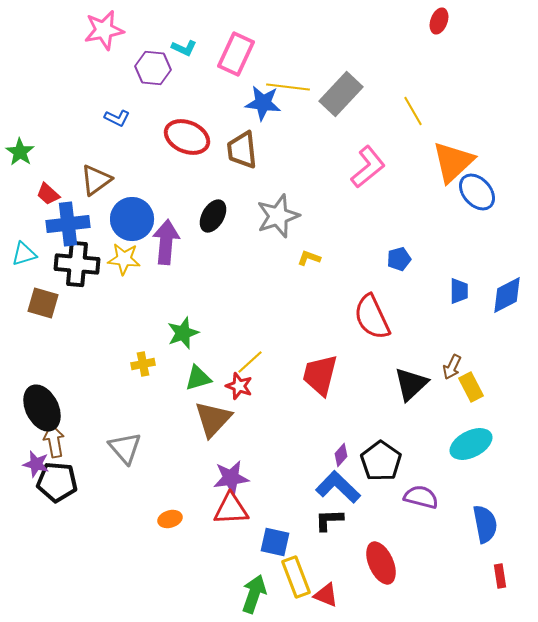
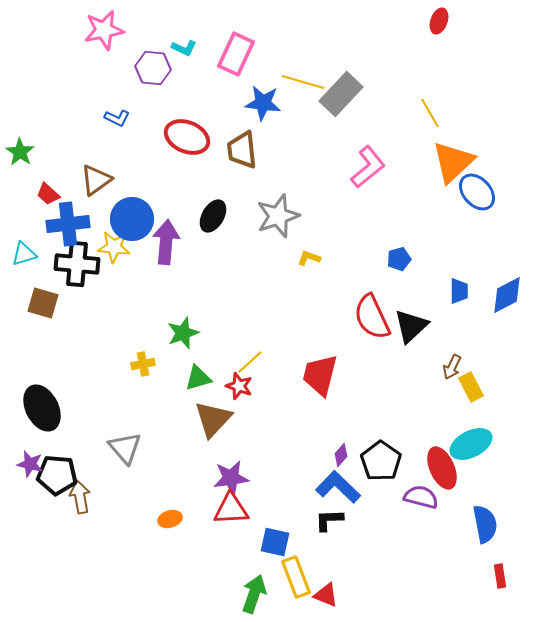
yellow line at (288, 87): moved 15 px right, 5 px up; rotated 9 degrees clockwise
yellow line at (413, 111): moved 17 px right, 2 px down
yellow star at (124, 259): moved 10 px left, 12 px up
black triangle at (411, 384): moved 58 px up
brown arrow at (54, 441): moved 26 px right, 56 px down
purple star at (36, 464): moved 6 px left
black pentagon at (57, 482): moved 7 px up
red ellipse at (381, 563): moved 61 px right, 95 px up
